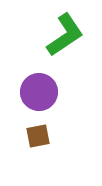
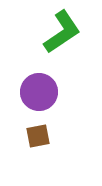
green L-shape: moved 3 px left, 3 px up
